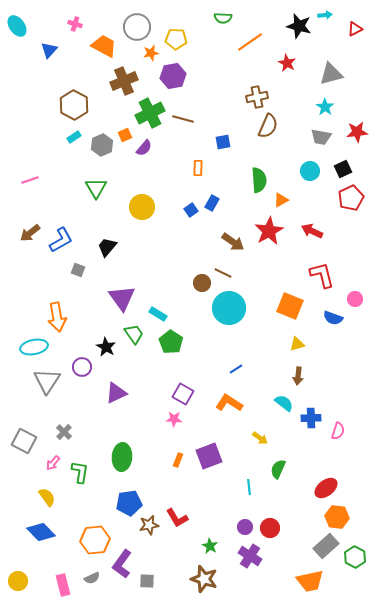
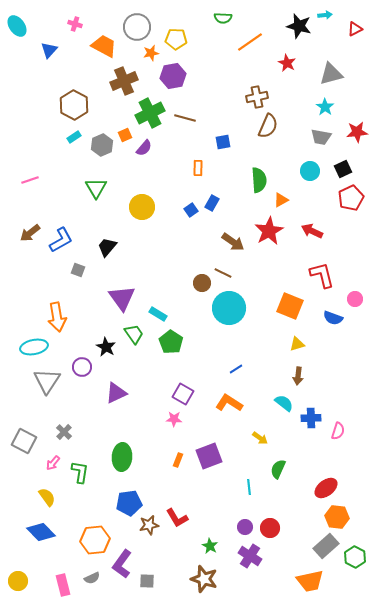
brown line at (183, 119): moved 2 px right, 1 px up
